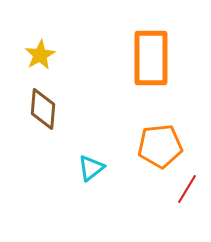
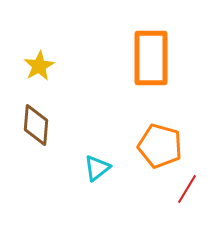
yellow star: moved 1 px left, 11 px down
brown diamond: moved 7 px left, 16 px down
orange pentagon: rotated 21 degrees clockwise
cyan triangle: moved 6 px right
